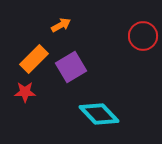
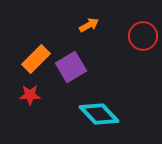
orange arrow: moved 28 px right
orange rectangle: moved 2 px right
red star: moved 5 px right, 3 px down
